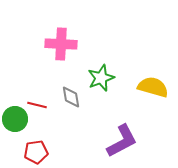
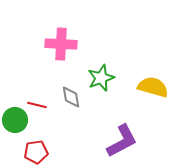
green circle: moved 1 px down
